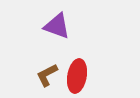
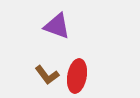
brown L-shape: rotated 100 degrees counterclockwise
